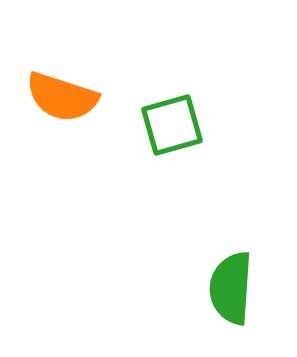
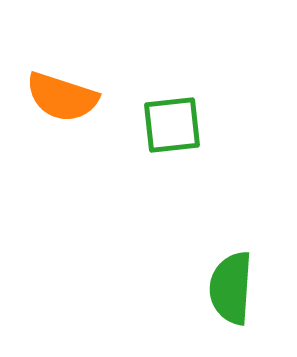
green square: rotated 10 degrees clockwise
